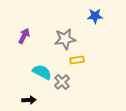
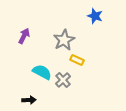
blue star: rotated 21 degrees clockwise
gray star: moved 1 px left, 1 px down; rotated 20 degrees counterclockwise
yellow rectangle: rotated 32 degrees clockwise
gray cross: moved 1 px right, 2 px up
